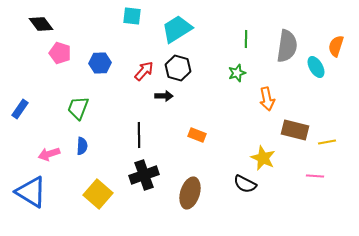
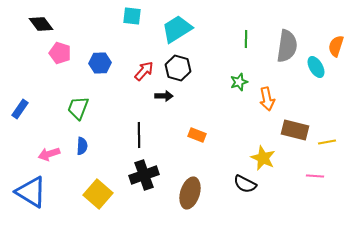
green star: moved 2 px right, 9 px down
